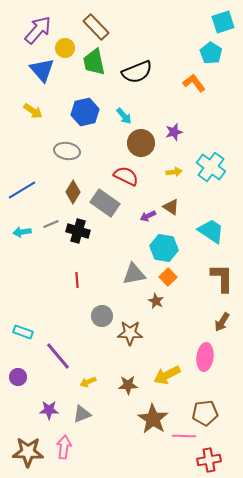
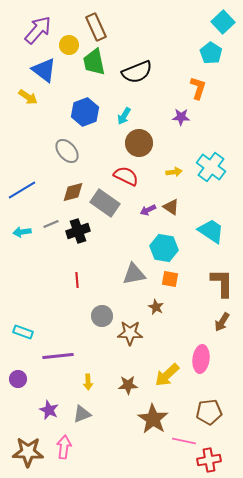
cyan square at (223, 22): rotated 25 degrees counterclockwise
brown rectangle at (96, 27): rotated 20 degrees clockwise
yellow circle at (65, 48): moved 4 px right, 3 px up
blue triangle at (42, 70): moved 2 px right; rotated 12 degrees counterclockwise
orange L-shape at (194, 83): moved 4 px right, 5 px down; rotated 55 degrees clockwise
yellow arrow at (33, 111): moved 5 px left, 14 px up
blue hexagon at (85, 112): rotated 8 degrees counterclockwise
cyan arrow at (124, 116): rotated 72 degrees clockwise
purple star at (174, 132): moved 7 px right, 15 px up; rotated 18 degrees clockwise
brown circle at (141, 143): moved 2 px left
gray ellipse at (67, 151): rotated 40 degrees clockwise
brown diamond at (73, 192): rotated 45 degrees clockwise
purple arrow at (148, 216): moved 6 px up
black cross at (78, 231): rotated 35 degrees counterclockwise
orange square at (168, 277): moved 2 px right, 2 px down; rotated 36 degrees counterclockwise
brown L-shape at (222, 278): moved 5 px down
brown star at (156, 301): moved 6 px down
purple line at (58, 356): rotated 56 degrees counterclockwise
pink ellipse at (205, 357): moved 4 px left, 2 px down
yellow arrow at (167, 375): rotated 16 degrees counterclockwise
purple circle at (18, 377): moved 2 px down
yellow arrow at (88, 382): rotated 70 degrees counterclockwise
purple star at (49, 410): rotated 24 degrees clockwise
brown pentagon at (205, 413): moved 4 px right, 1 px up
pink line at (184, 436): moved 5 px down; rotated 10 degrees clockwise
